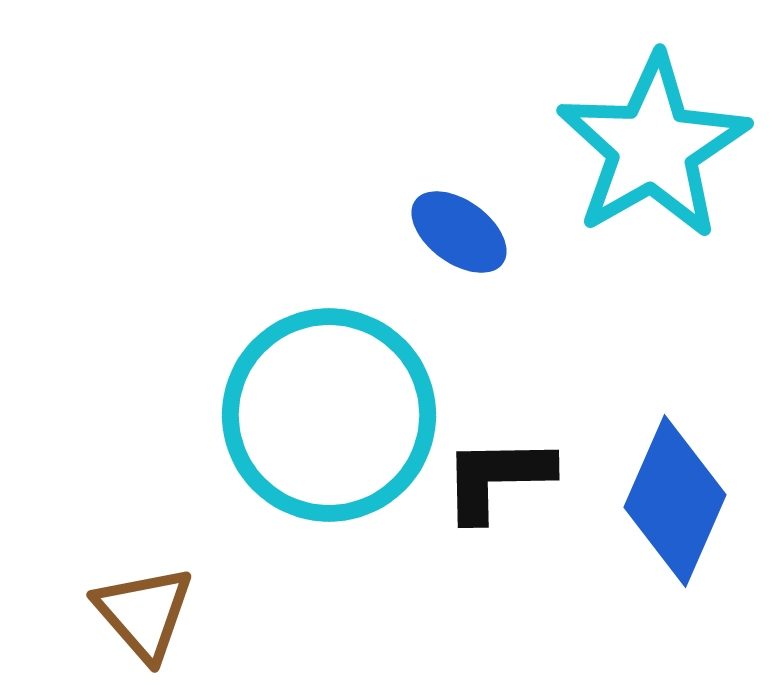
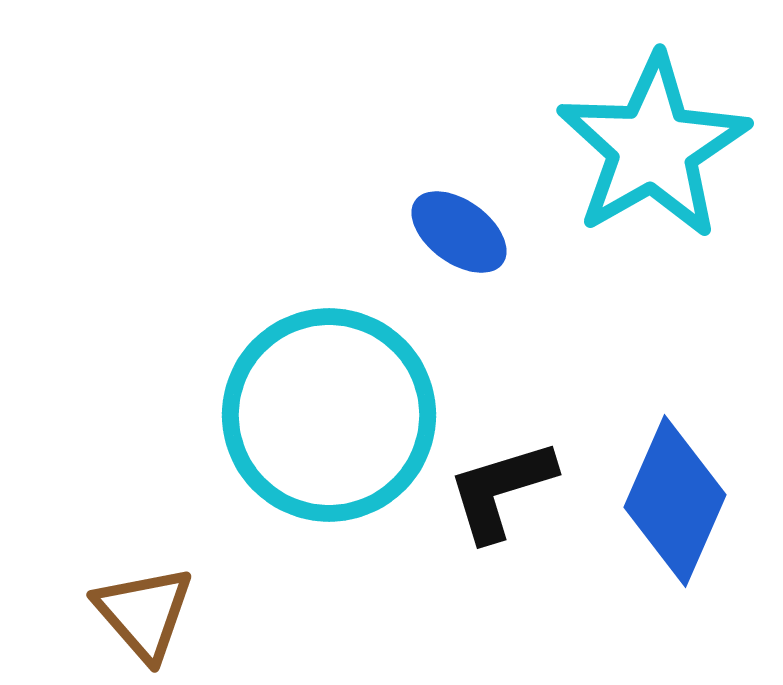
black L-shape: moved 4 px right, 12 px down; rotated 16 degrees counterclockwise
